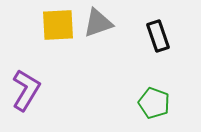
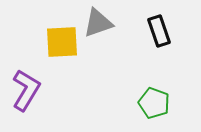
yellow square: moved 4 px right, 17 px down
black rectangle: moved 1 px right, 5 px up
